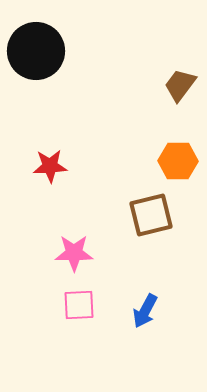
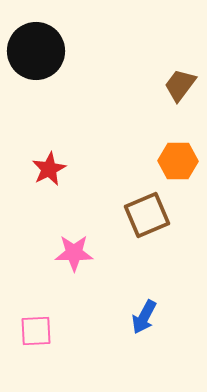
red star: moved 1 px left, 3 px down; rotated 24 degrees counterclockwise
brown square: moved 4 px left; rotated 9 degrees counterclockwise
pink square: moved 43 px left, 26 px down
blue arrow: moved 1 px left, 6 px down
